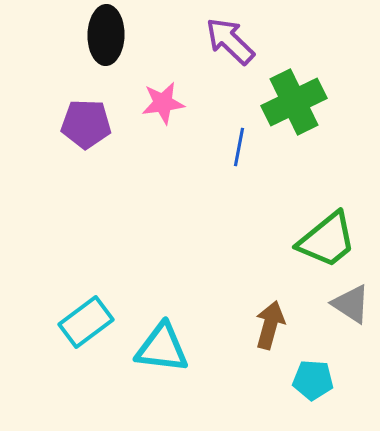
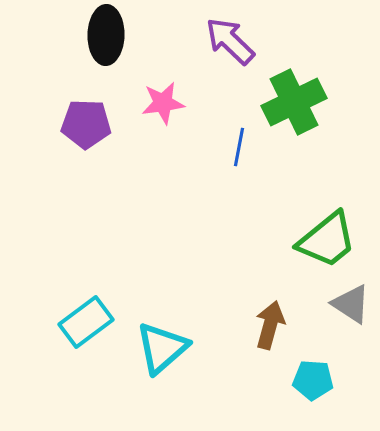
cyan triangle: rotated 48 degrees counterclockwise
